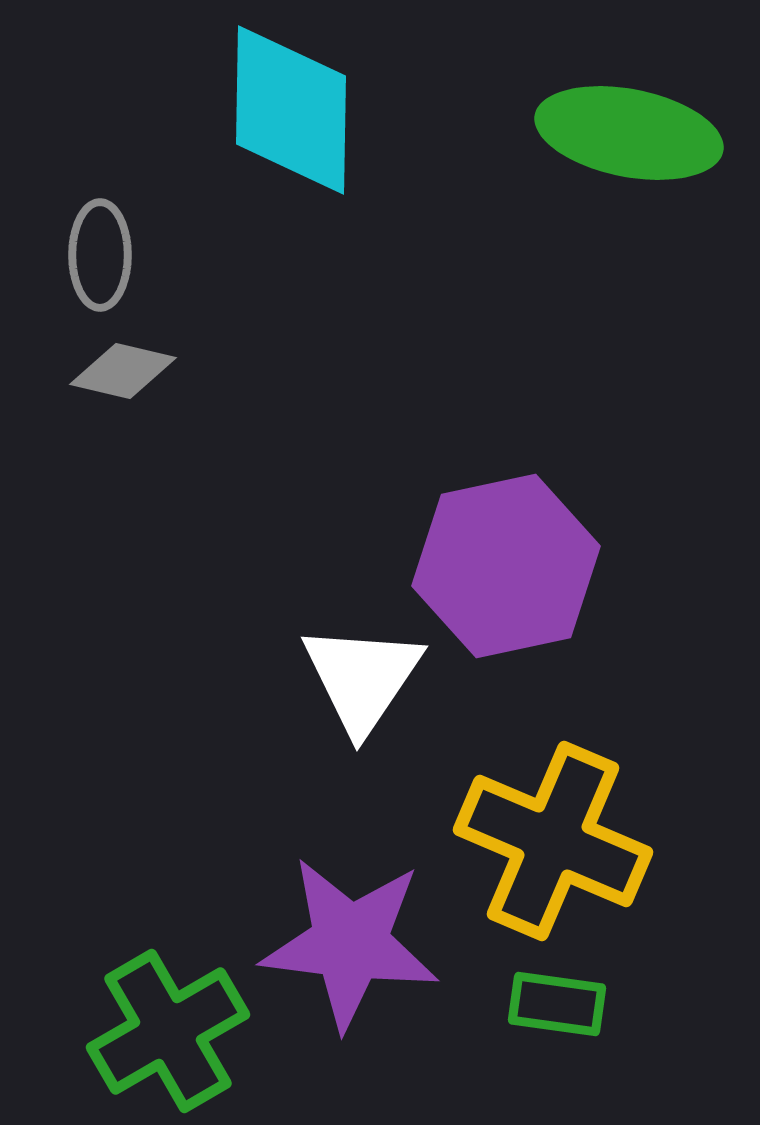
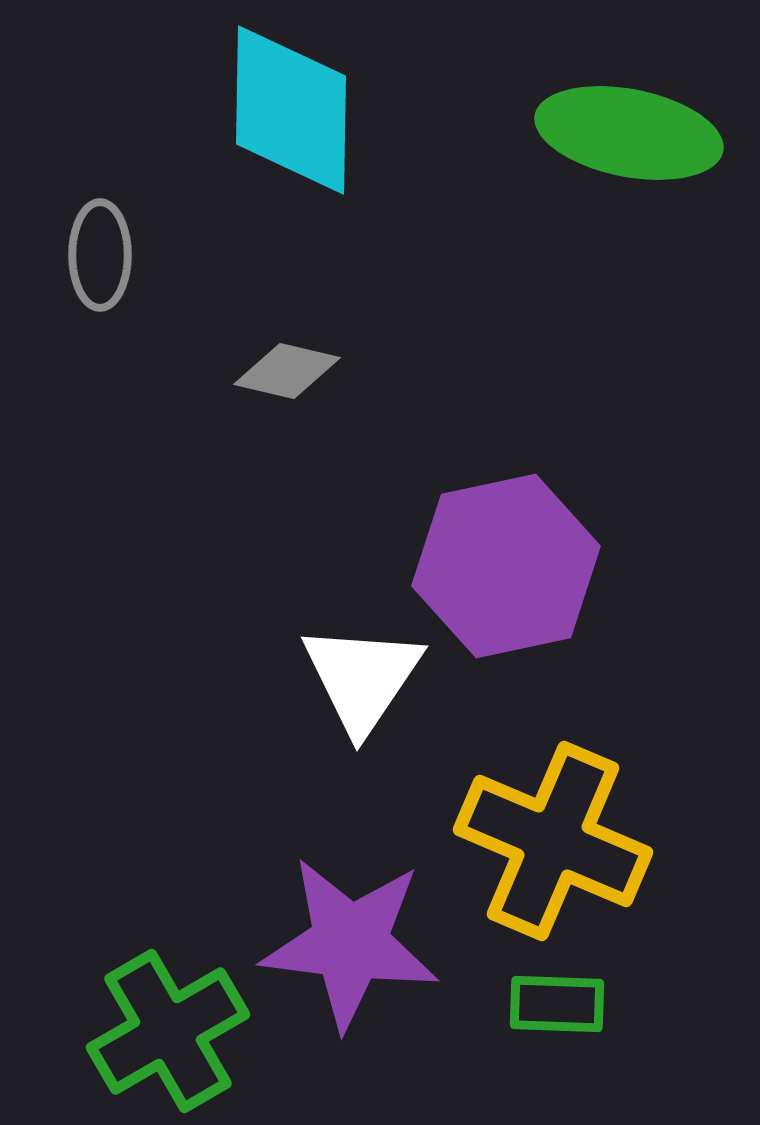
gray diamond: moved 164 px right
green rectangle: rotated 6 degrees counterclockwise
